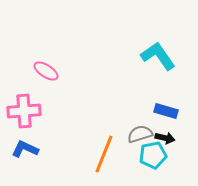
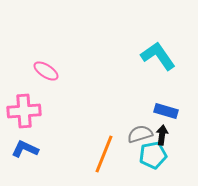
black arrow: moved 3 px left, 3 px up; rotated 96 degrees counterclockwise
